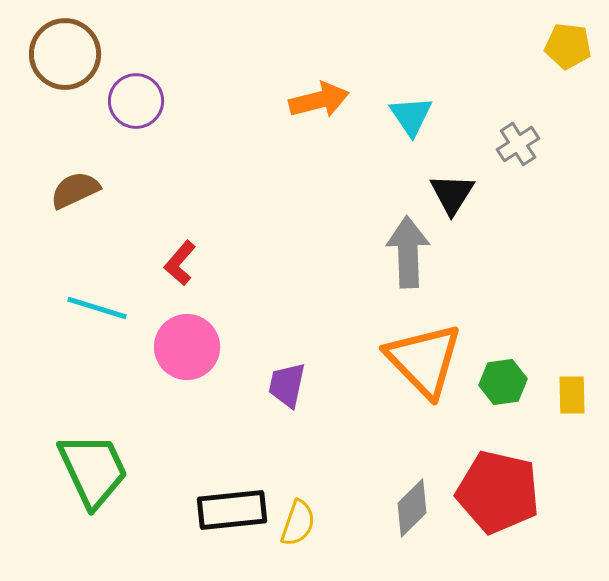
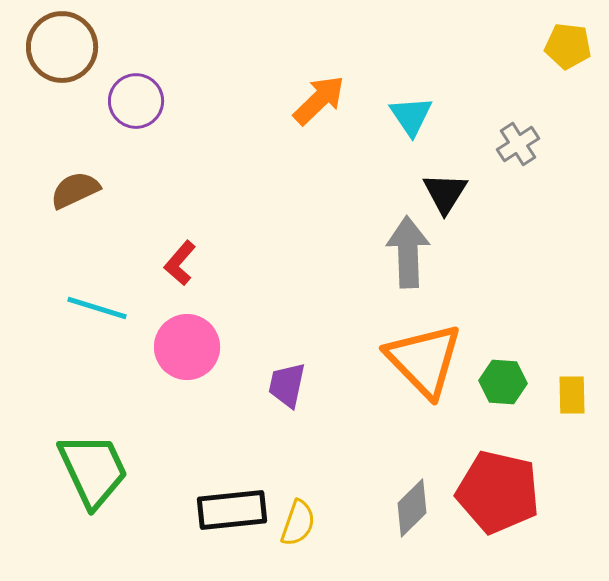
brown circle: moved 3 px left, 7 px up
orange arrow: rotated 30 degrees counterclockwise
black triangle: moved 7 px left, 1 px up
green hexagon: rotated 12 degrees clockwise
